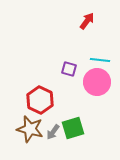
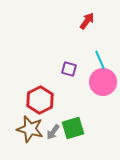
cyan line: rotated 60 degrees clockwise
pink circle: moved 6 px right
red hexagon: rotated 8 degrees clockwise
